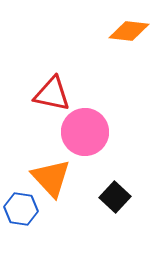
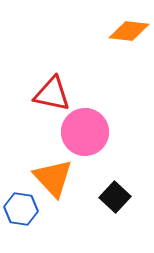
orange triangle: moved 2 px right
